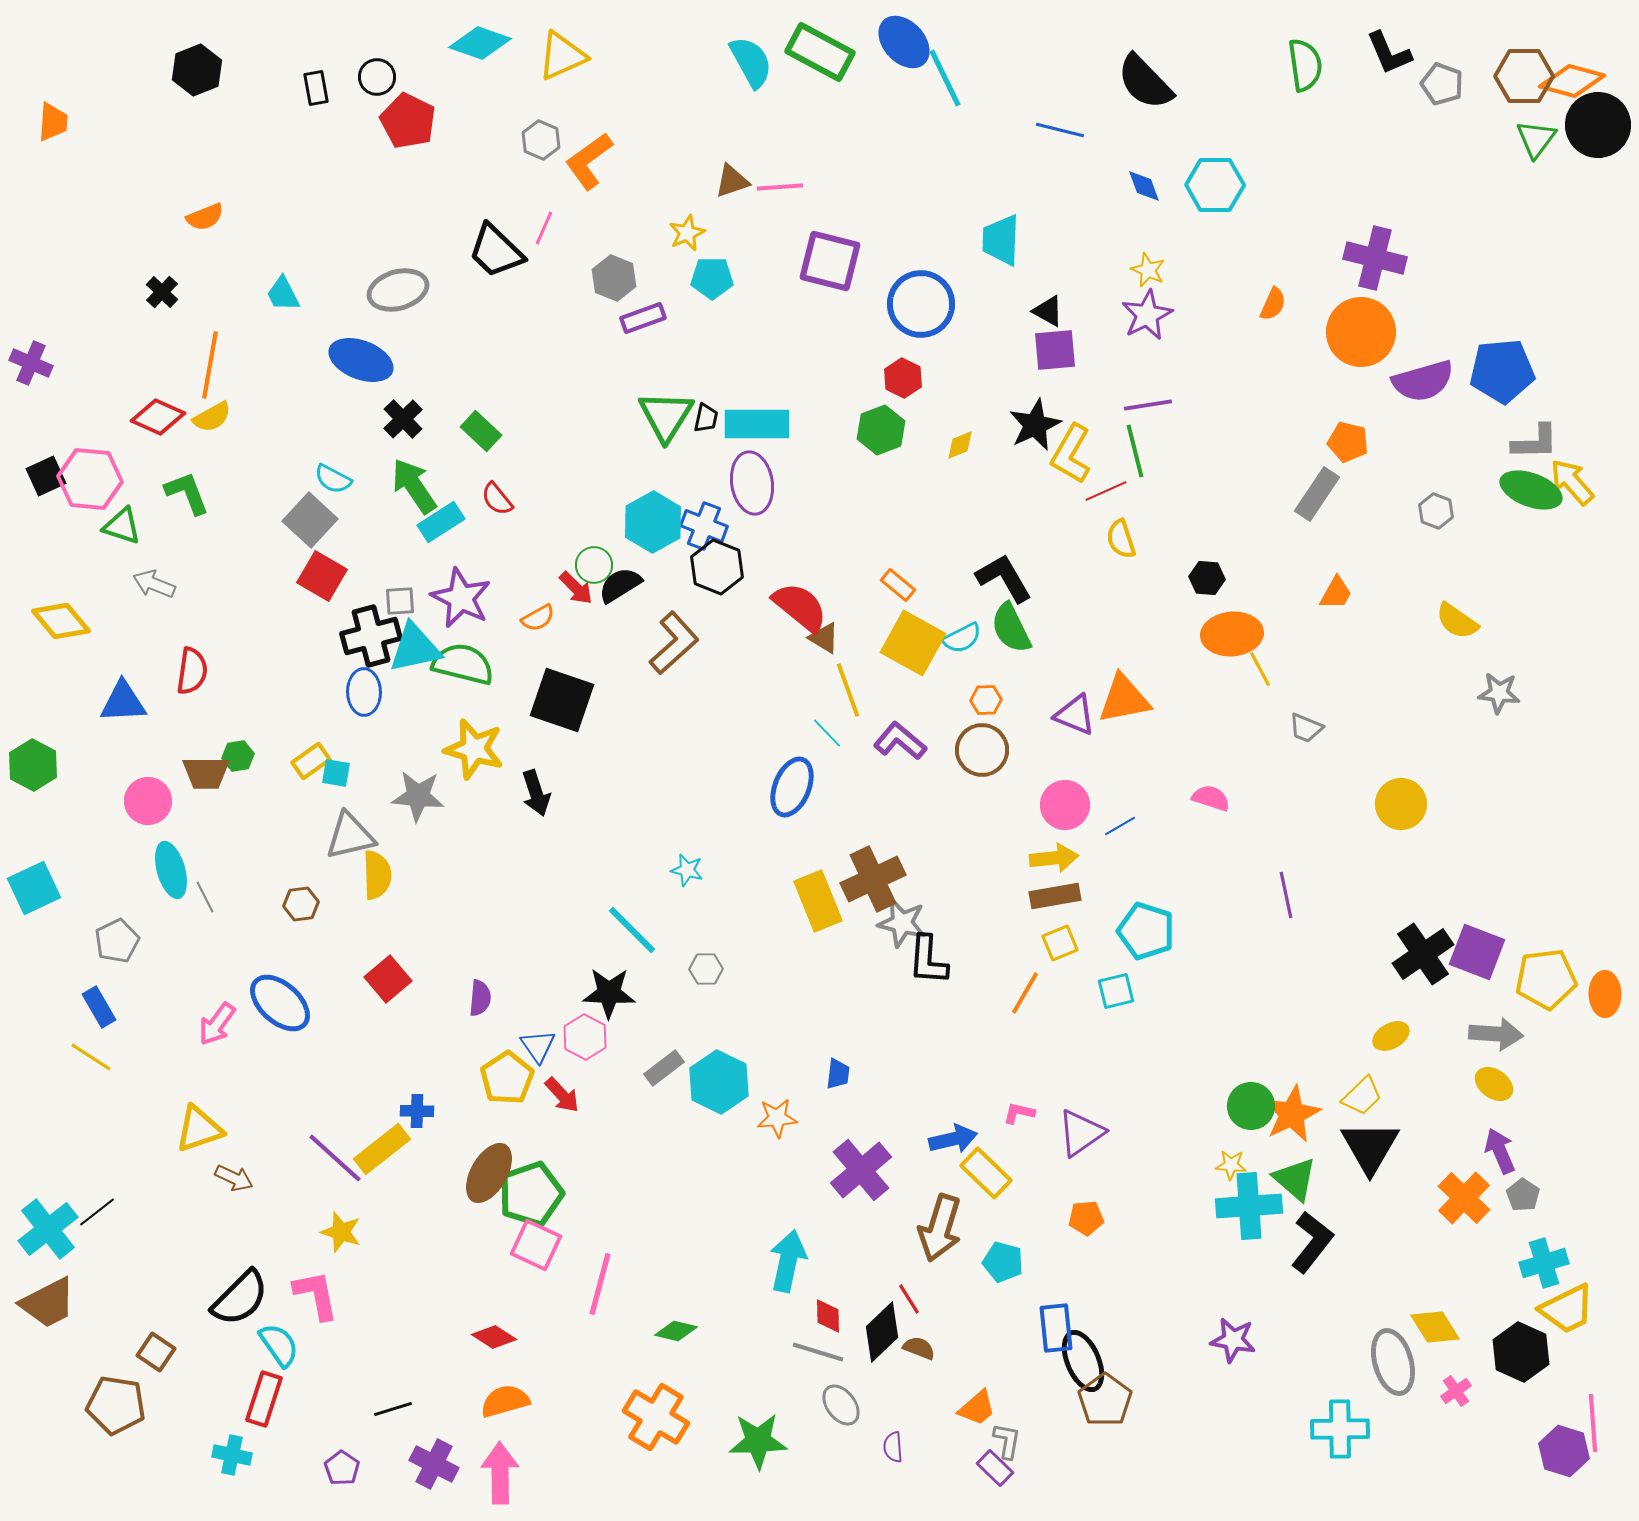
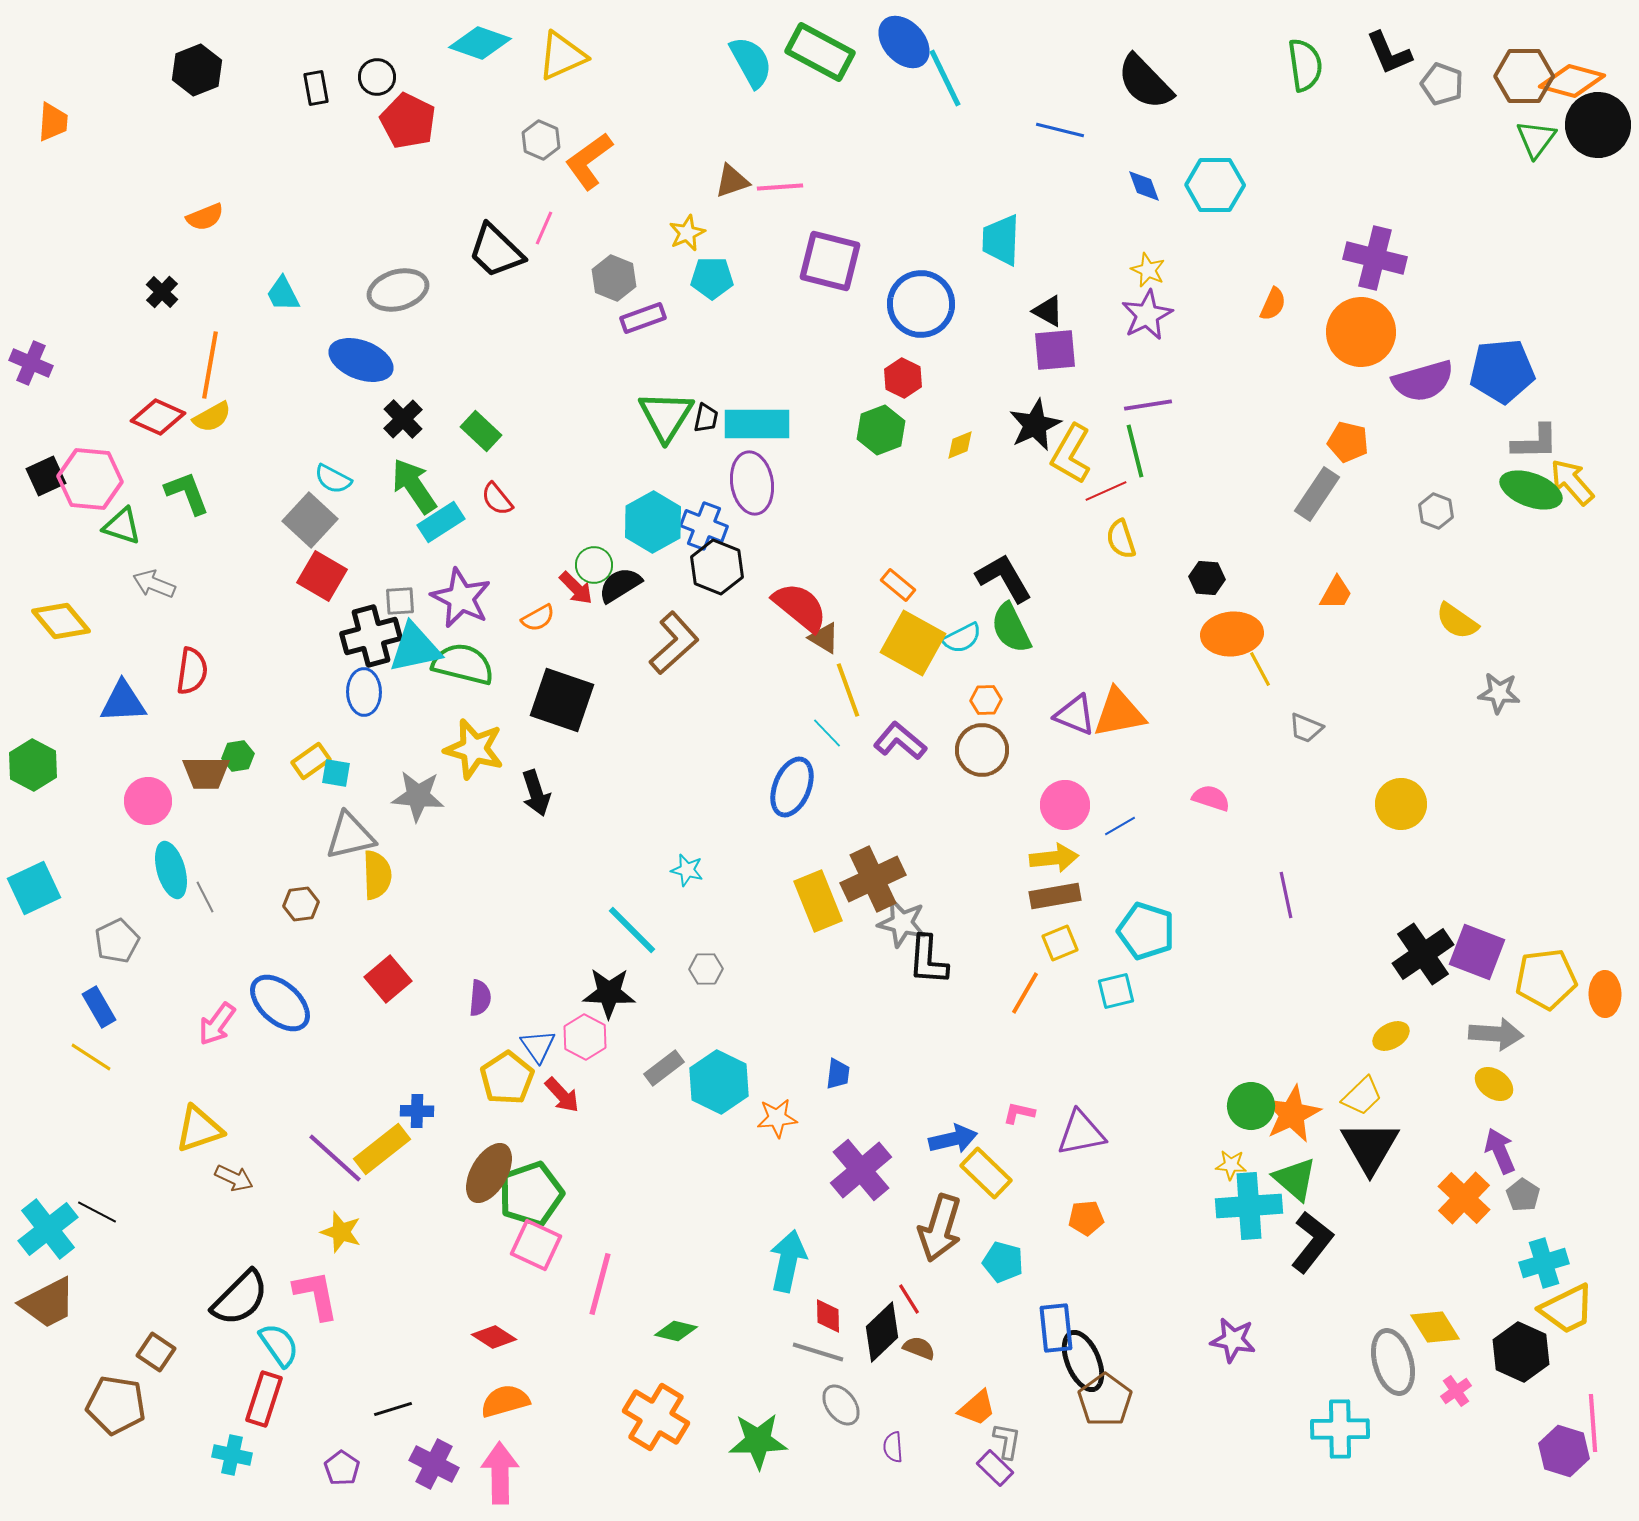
orange triangle at (1124, 699): moved 5 px left, 14 px down
purple triangle at (1081, 1133): rotated 24 degrees clockwise
black line at (97, 1212): rotated 66 degrees clockwise
